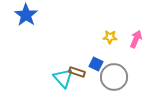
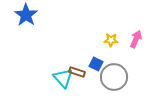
yellow star: moved 1 px right, 3 px down
